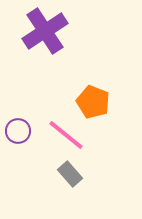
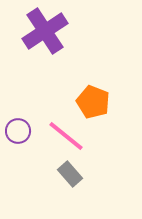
pink line: moved 1 px down
